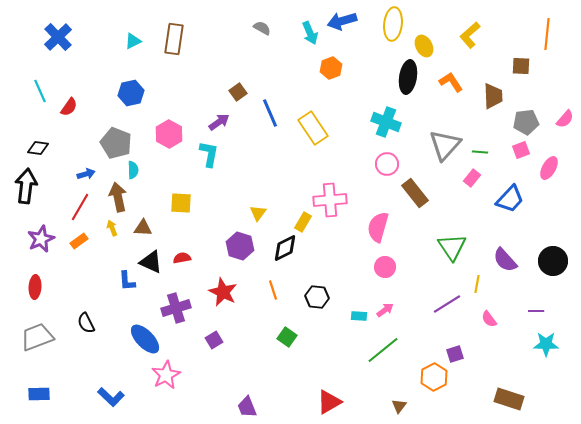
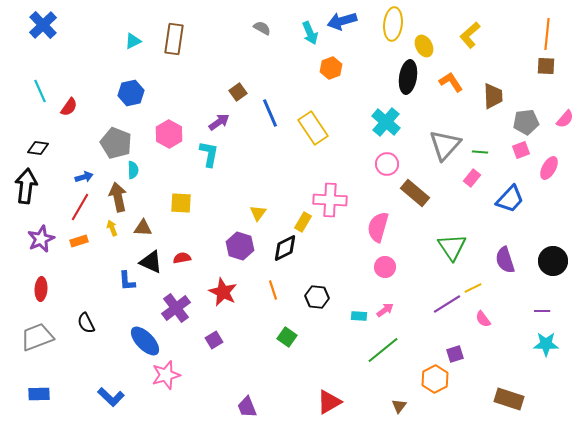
blue cross at (58, 37): moved 15 px left, 12 px up
brown square at (521, 66): moved 25 px right
cyan cross at (386, 122): rotated 20 degrees clockwise
blue arrow at (86, 174): moved 2 px left, 3 px down
brown rectangle at (415, 193): rotated 12 degrees counterclockwise
pink cross at (330, 200): rotated 8 degrees clockwise
orange rectangle at (79, 241): rotated 18 degrees clockwise
purple semicircle at (505, 260): rotated 24 degrees clockwise
yellow line at (477, 284): moved 4 px left, 4 px down; rotated 54 degrees clockwise
red ellipse at (35, 287): moved 6 px right, 2 px down
purple cross at (176, 308): rotated 20 degrees counterclockwise
purple line at (536, 311): moved 6 px right
pink semicircle at (489, 319): moved 6 px left
blue ellipse at (145, 339): moved 2 px down
pink star at (166, 375): rotated 12 degrees clockwise
orange hexagon at (434, 377): moved 1 px right, 2 px down
